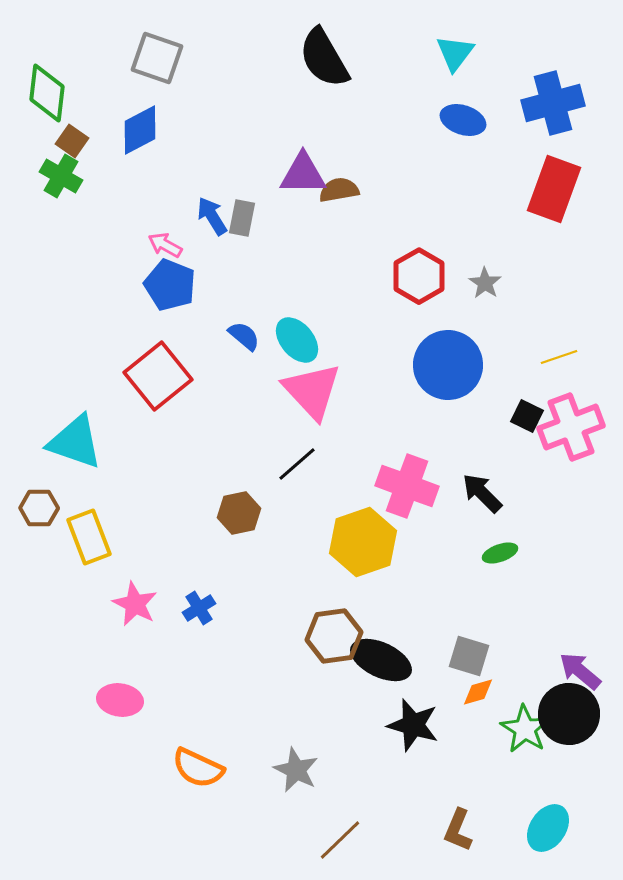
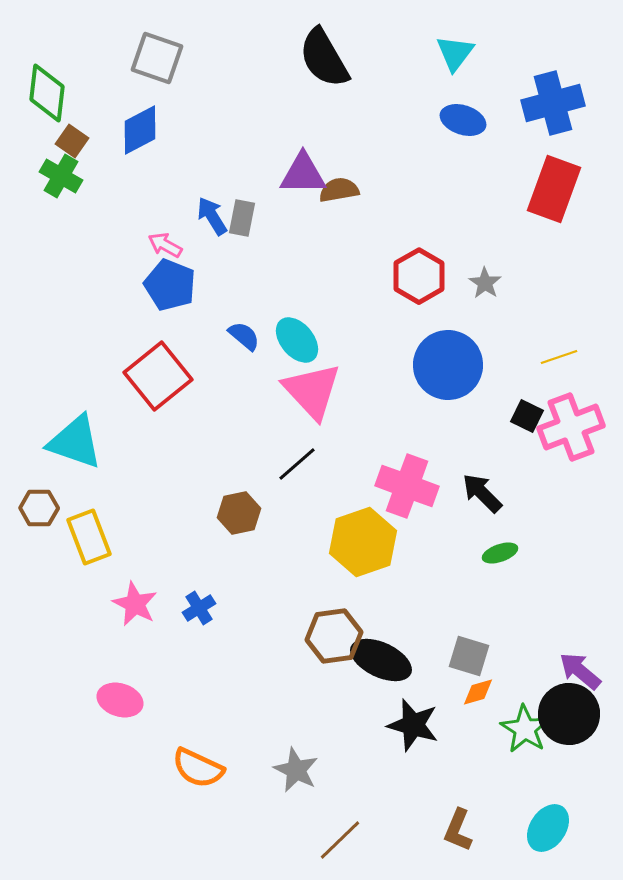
pink ellipse at (120, 700): rotated 9 degrees clockwise
